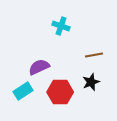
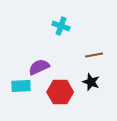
black star: rotated 30 degrees counterclockwise
cyan rectangle: moved 2 px left, 5 px up; rotated 30 degrees clockwise
